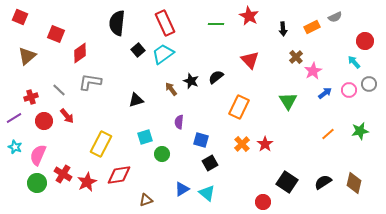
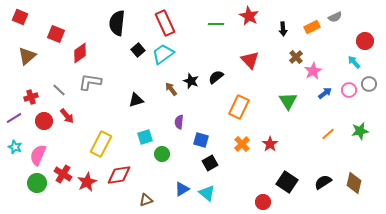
red star at (265, 144): moved 5 px right
